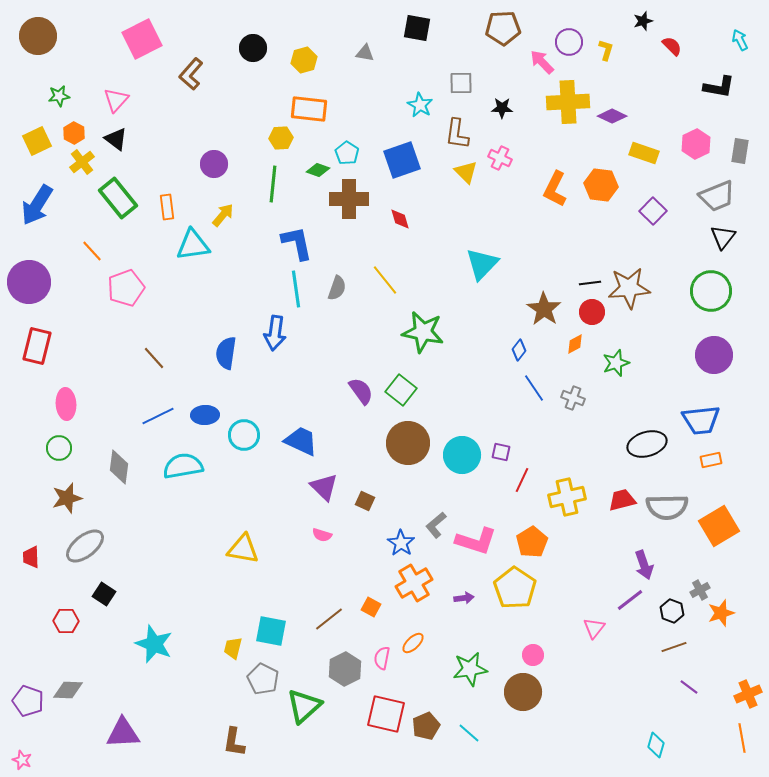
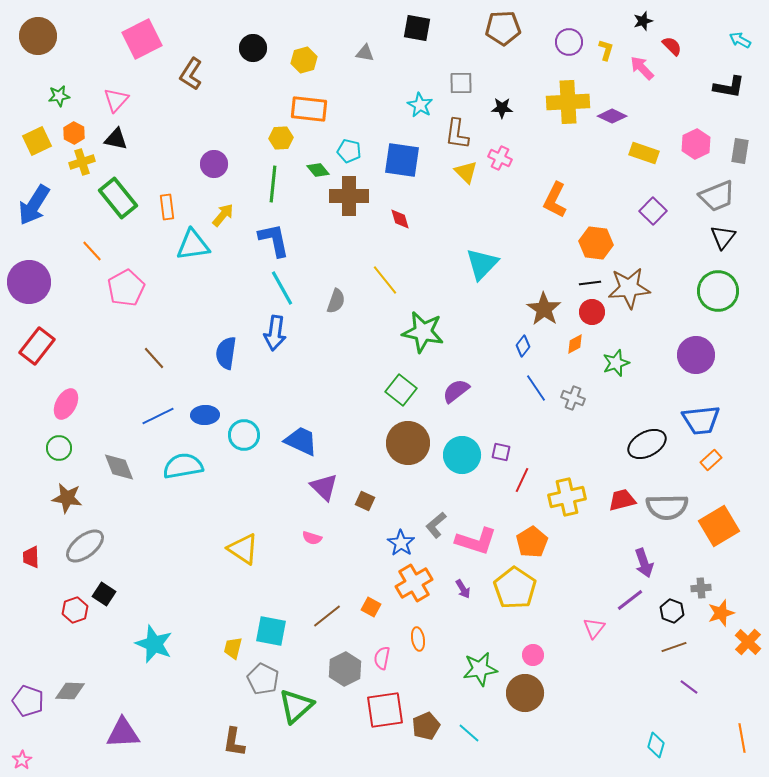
cyan arrow at (740, 40): rotated 35 degrees counterclockwise
pink arrow at (542, 62): moved 100 px right, 6 px down
brown L-shape at (191, 74): rotated 8 degrees counterclockwise
black L-shape at (719, 87): moved 10 px right
black triangle at (116, 139): rotated 25 degrees counterclockwise
cyan pentagon at (347, 153): moved 2 px right, 2 px up; rotated 20 degrees counterclockwise
blue square at (402, 160): rotated 27 degrees clockwise
yellow cross at (82, 162): rotated 20 degrees clockwise
green diamond at (318, 170): rotated 30 degrees clockwise
orange hexagon at (601, 185): moved 5 px left, 58 px down
orange L-shape at (555, 189): moved 11 px down
brown cross at (349, 199): moved 3 px up
blue arrow at (37, 205): moved 3 px left
blue L-shape at (297, 243): moved 23 px left, 3 px up
pink pentagon at (126, 288): rotated 9 degrees counterclockwise
gray semicircle at (337, 288): moved 1 px left, 13 px down
cyan line at (296, 289): moved 14 px left, 1 px up; rotated 21 degrees counterclockwise
green circle at (711, 291): moved 7 px right
red rectangle at (37, 346): rotated 24 degrees clockwise
blue diamond at (519, 350): moved 4 px right, 4 px up
purple circle at (714, 355): moved 18 px left
blue line at (534, 388): moved 2 px right
purple semicircle at (361, 391): moved 95 px right; rotated 92 degrees counterclockwise
pink ellipse at (66, 404): rotated 32 degrees clockwise
black ellipse at (647, 444): rotated 12 degrees counterclockwise
orange rectangle at (711, 460): rotated 30 degrees counterclockwise
gray diamond at (119, 467): rotated 28 degrees counterclockwise
brown star at (67, 498): rotated 24 degrees clockwise
pink semicircle at (322, 535): moved 10 px left, 3 px down
yellow triangle at (243, 549): rotated 24 degrees clockwise
purple arrow at (644, 565): moved 2 px up
gray cross at (700, 590): moved 1 px right, 2 px up; rotated 24 degrees clockwise
purple arrow at (464, 598): moved 1 px left, 9 px up; rotated 66 degrees clockwise
brown line at (329, 619): moved 2 px left, 3 px up
red hexagon at (66, 621): moved 9 px right, 11 px up; rotated 20 degrees counterclockwise
orange ellipse at (413, 643): moved 5 px right, 4 px up; rotated 55 degrees counterclockwise
green star at (470, 669): moved 10 px right
gray diamond at (68, 690): moved 2 px right, 1 px down
brown circle at (523, 692): moved 2 px right, 1 px down
orange cross at (748, 694): moved 52 px up; rotated 24 degrees counterclockwise
green triangle at (304, 706): moved 8 px left
red square at (386, 714): moved 1 px left, 4 px up; rotated 21 degrees counterclockwise
pink star at (22, 760): rotated 18 degrees clockwise
